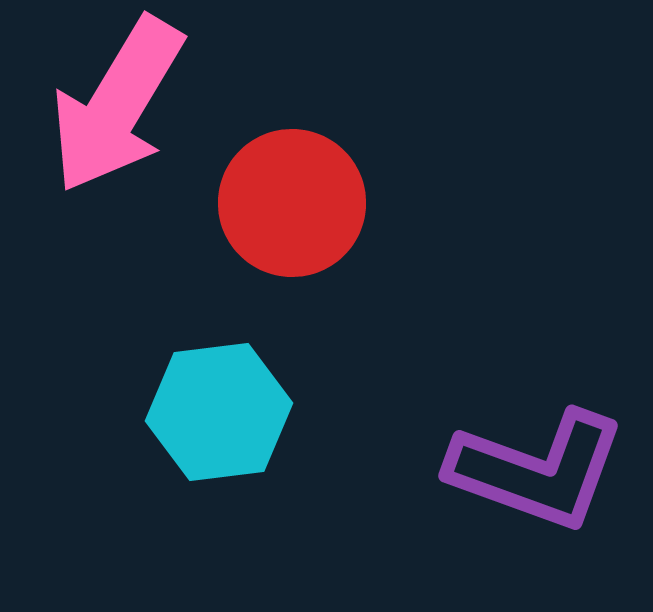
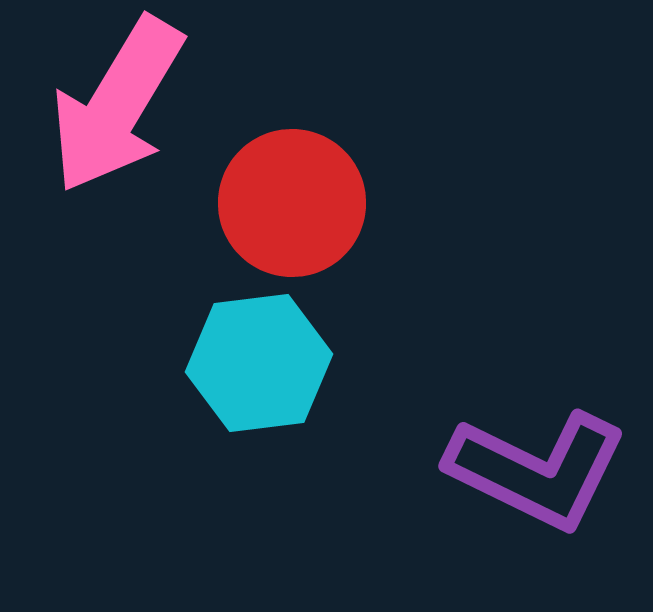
cyan hexagon: moved 40 px right, 49 px up
purple L-shape: rotated 6 degrees clockwise
